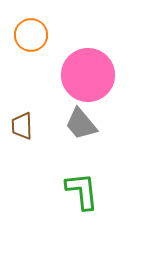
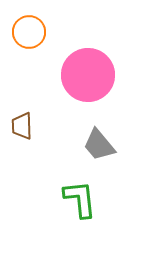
orange circle: moved 2 px left, 3 px up
gray trapezoid: moved 18 px right, 21 px down
green L-shape: moved 2 px left, 8 px down
